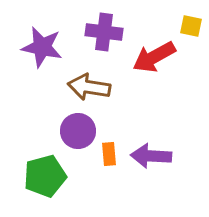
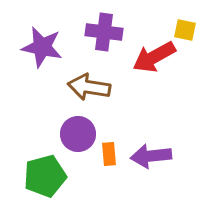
yellow square: moved 6 px left, 4 px down
purple circle: moved 3 px down
purple arrow: rotated 9 degrees counterclockwise
